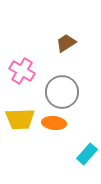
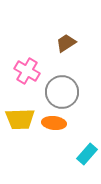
pink cross: moved 5 px right
